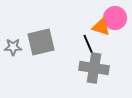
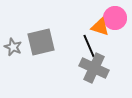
orange triangle: moved 1 px left
gray star: rotated 24 degrees clockwise
gray cross: rotated 16 degrees clockwise
